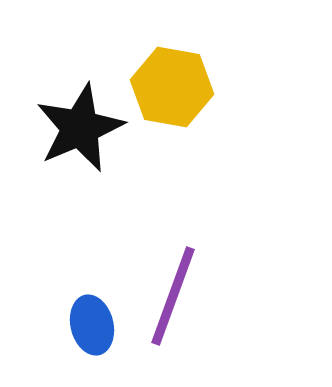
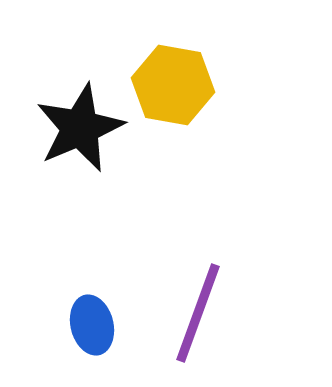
yellow hexagon: moved 1 px right, 2 px up
purple line: moved 25 px right, 17 px down
